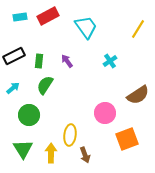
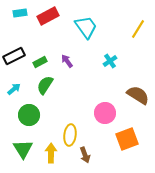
cyan rectangle: moved 4 px up
green rectangle: moved 1 px right, 1 px down; rotated 56 degrees clockwise
cyan arrow: moved 1 px right, 1 px down
brown semicircle: rotated 115 degrees counterclockwise
